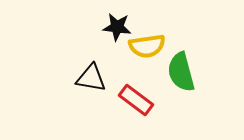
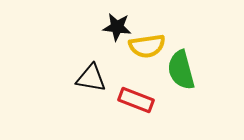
green semicircle: moved 2 px up
red rectangle: rotated 16 degrees counterclockwise
